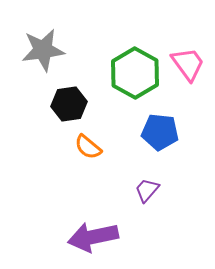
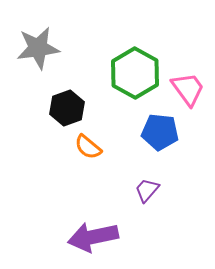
gray star: moved 5 px left, 2 px up
pink trapezoid: moved 25 px down
black hexagon: moved 2 px left, 4 px down; rotated 12 degrees counterclockwise
